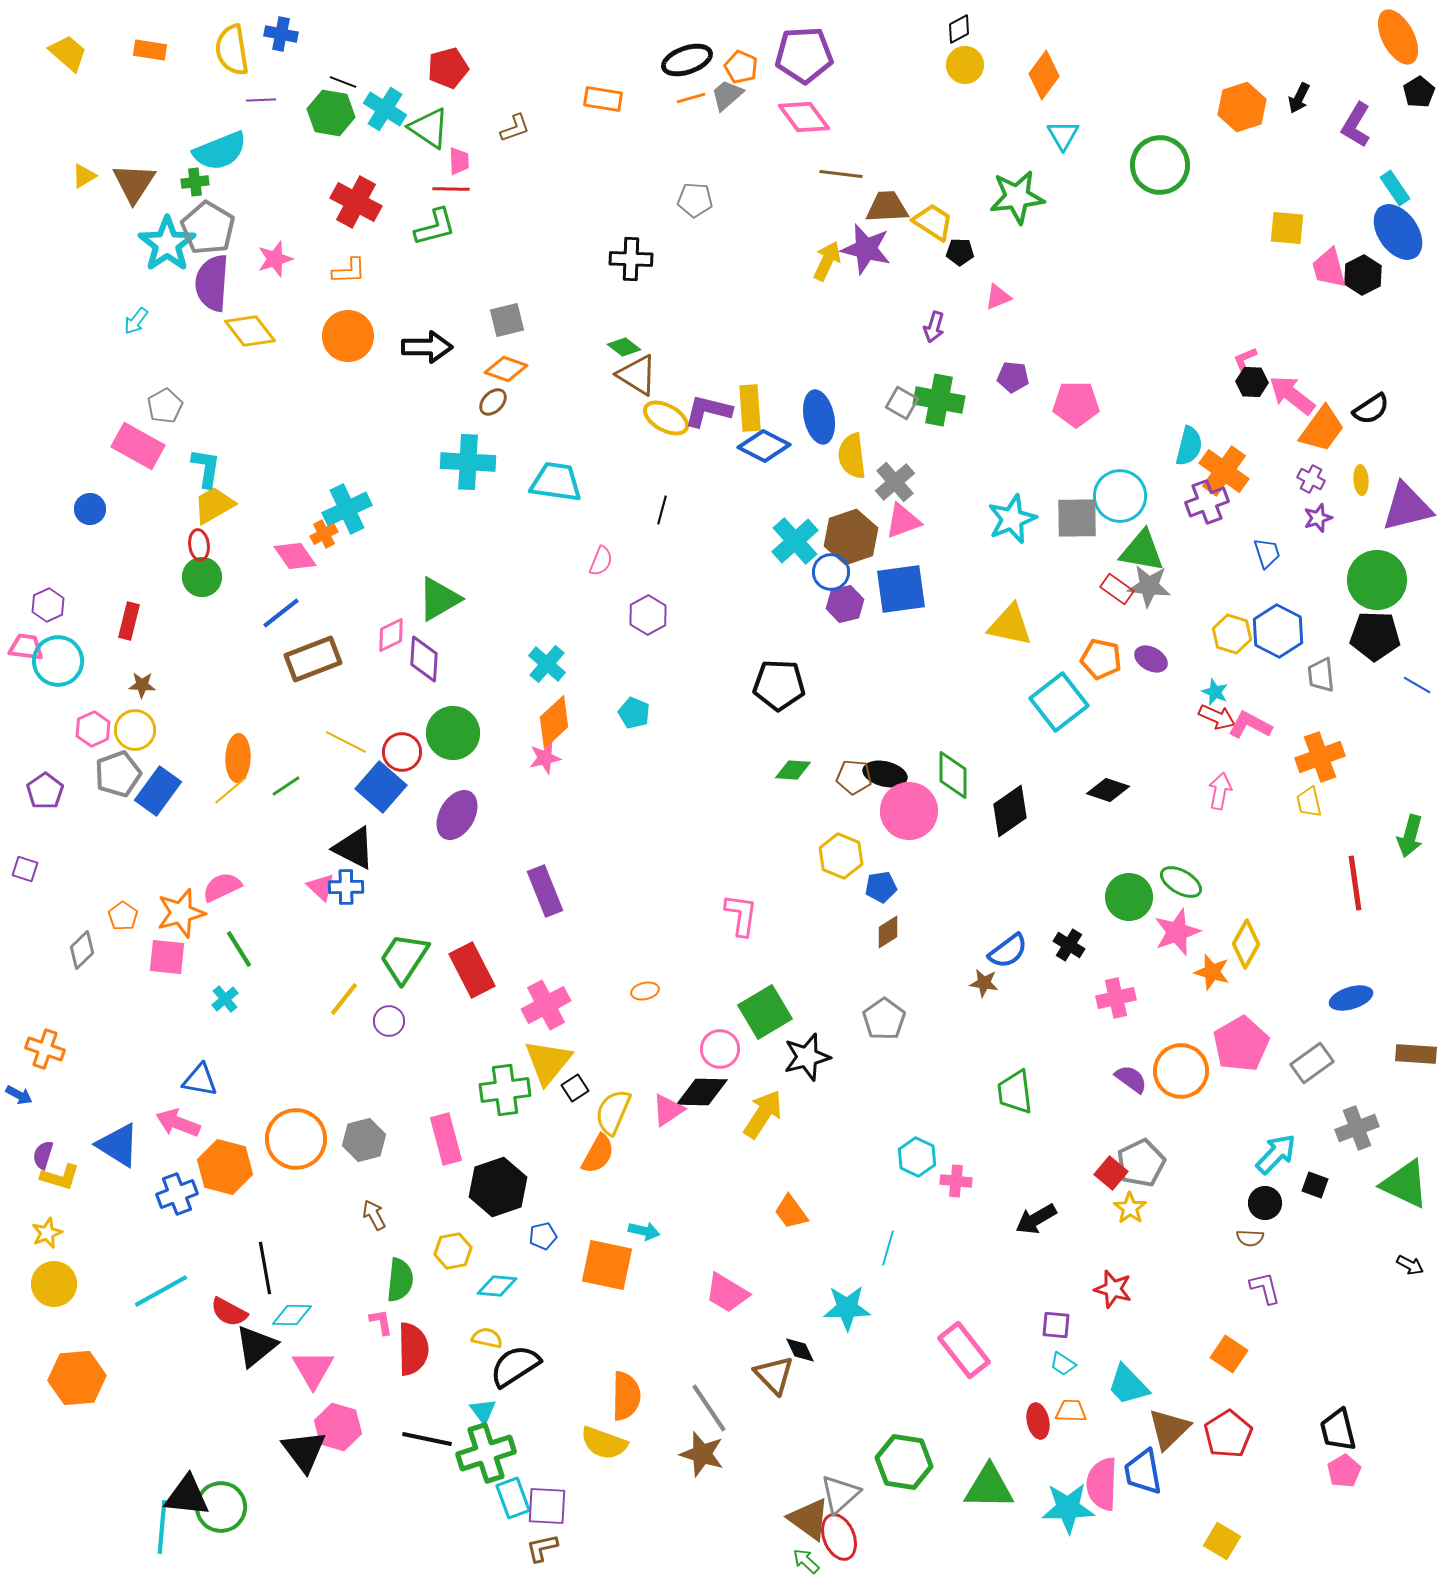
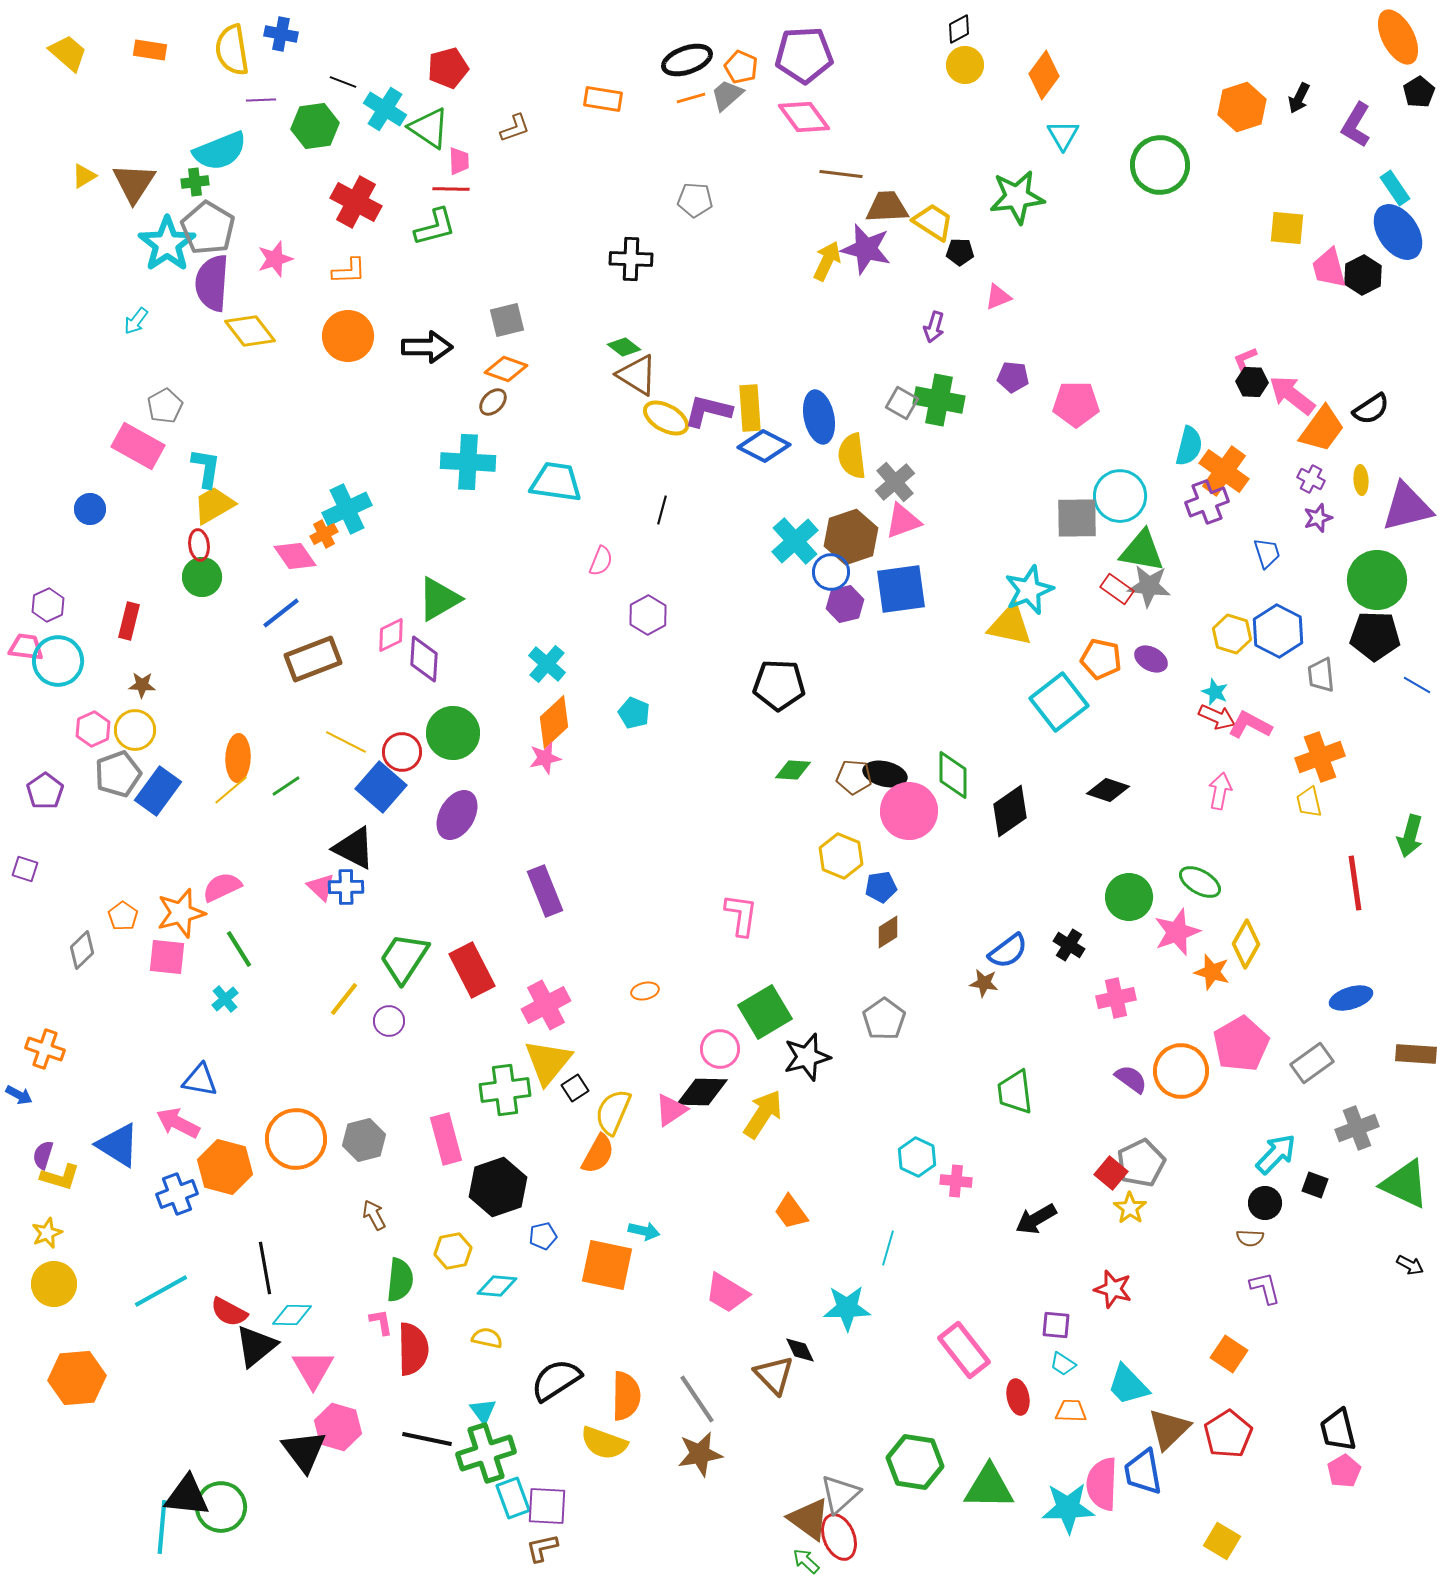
green hexagon at (331, 113): moved 16 px left, 13 px down; rotated 18 degrees counterclockwise
cyan star at (1012, 519): moved 17 px right, 71 px down
green ellipse at (1181, 882): moved 19 px right
pink triangle at (668, 1110): moved 3 px right
pink arrow at (178, 1123): rotated 6 degrees clockwise
black semicircle at (515, 1366): moved 41 px right, 14 px down
gray line at (709, 1408): moved 12 px left, 9 px up
red ellipse at (1038, 1421): moved 20 px left, 24 px up
brown star at (702, 1454): moved 2 px left; rotated 27 degrees counterclockwise
green hexagon at (904, 1462): moved 11 px right
